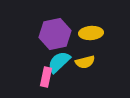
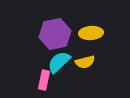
pink rectangle: moved 2 px left, 3 px down
